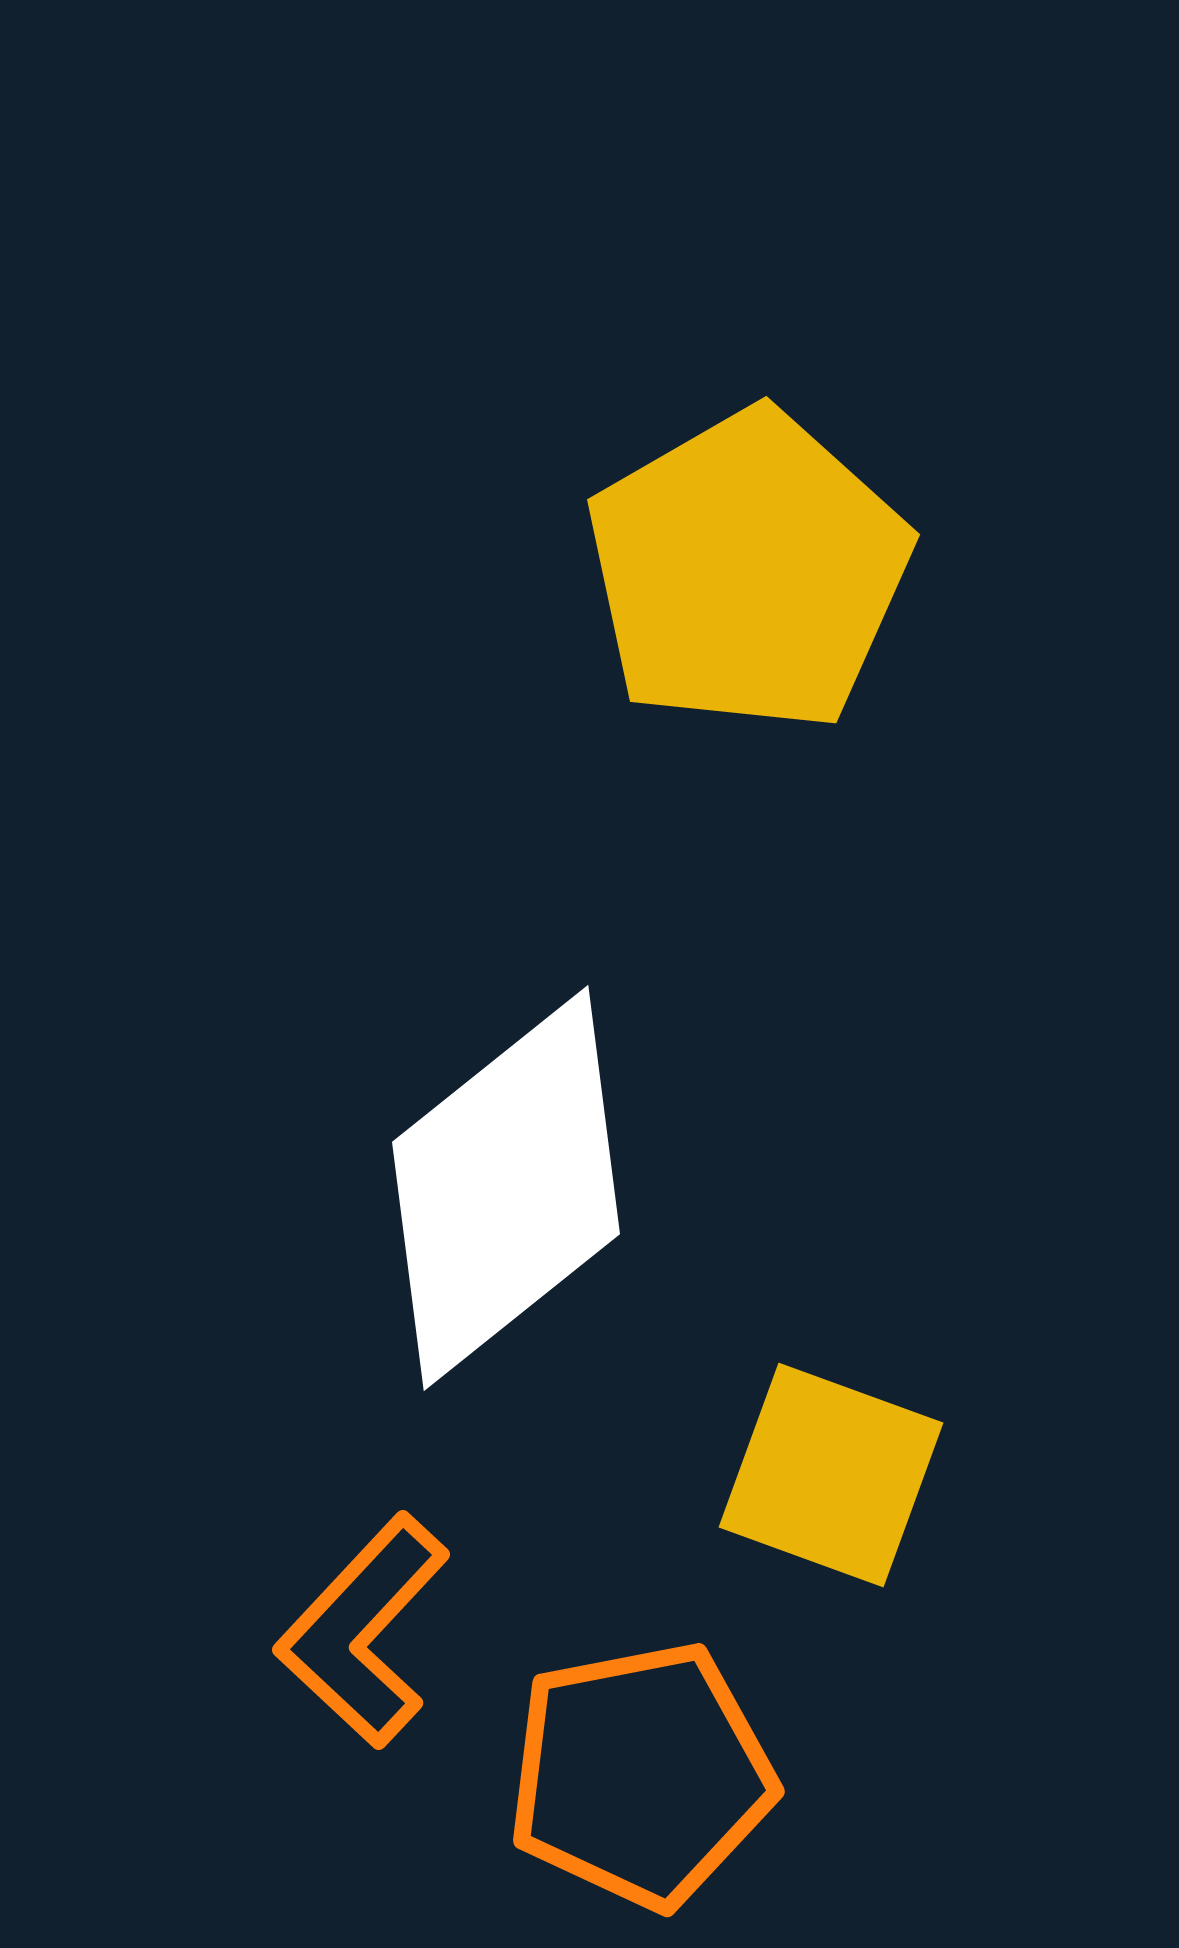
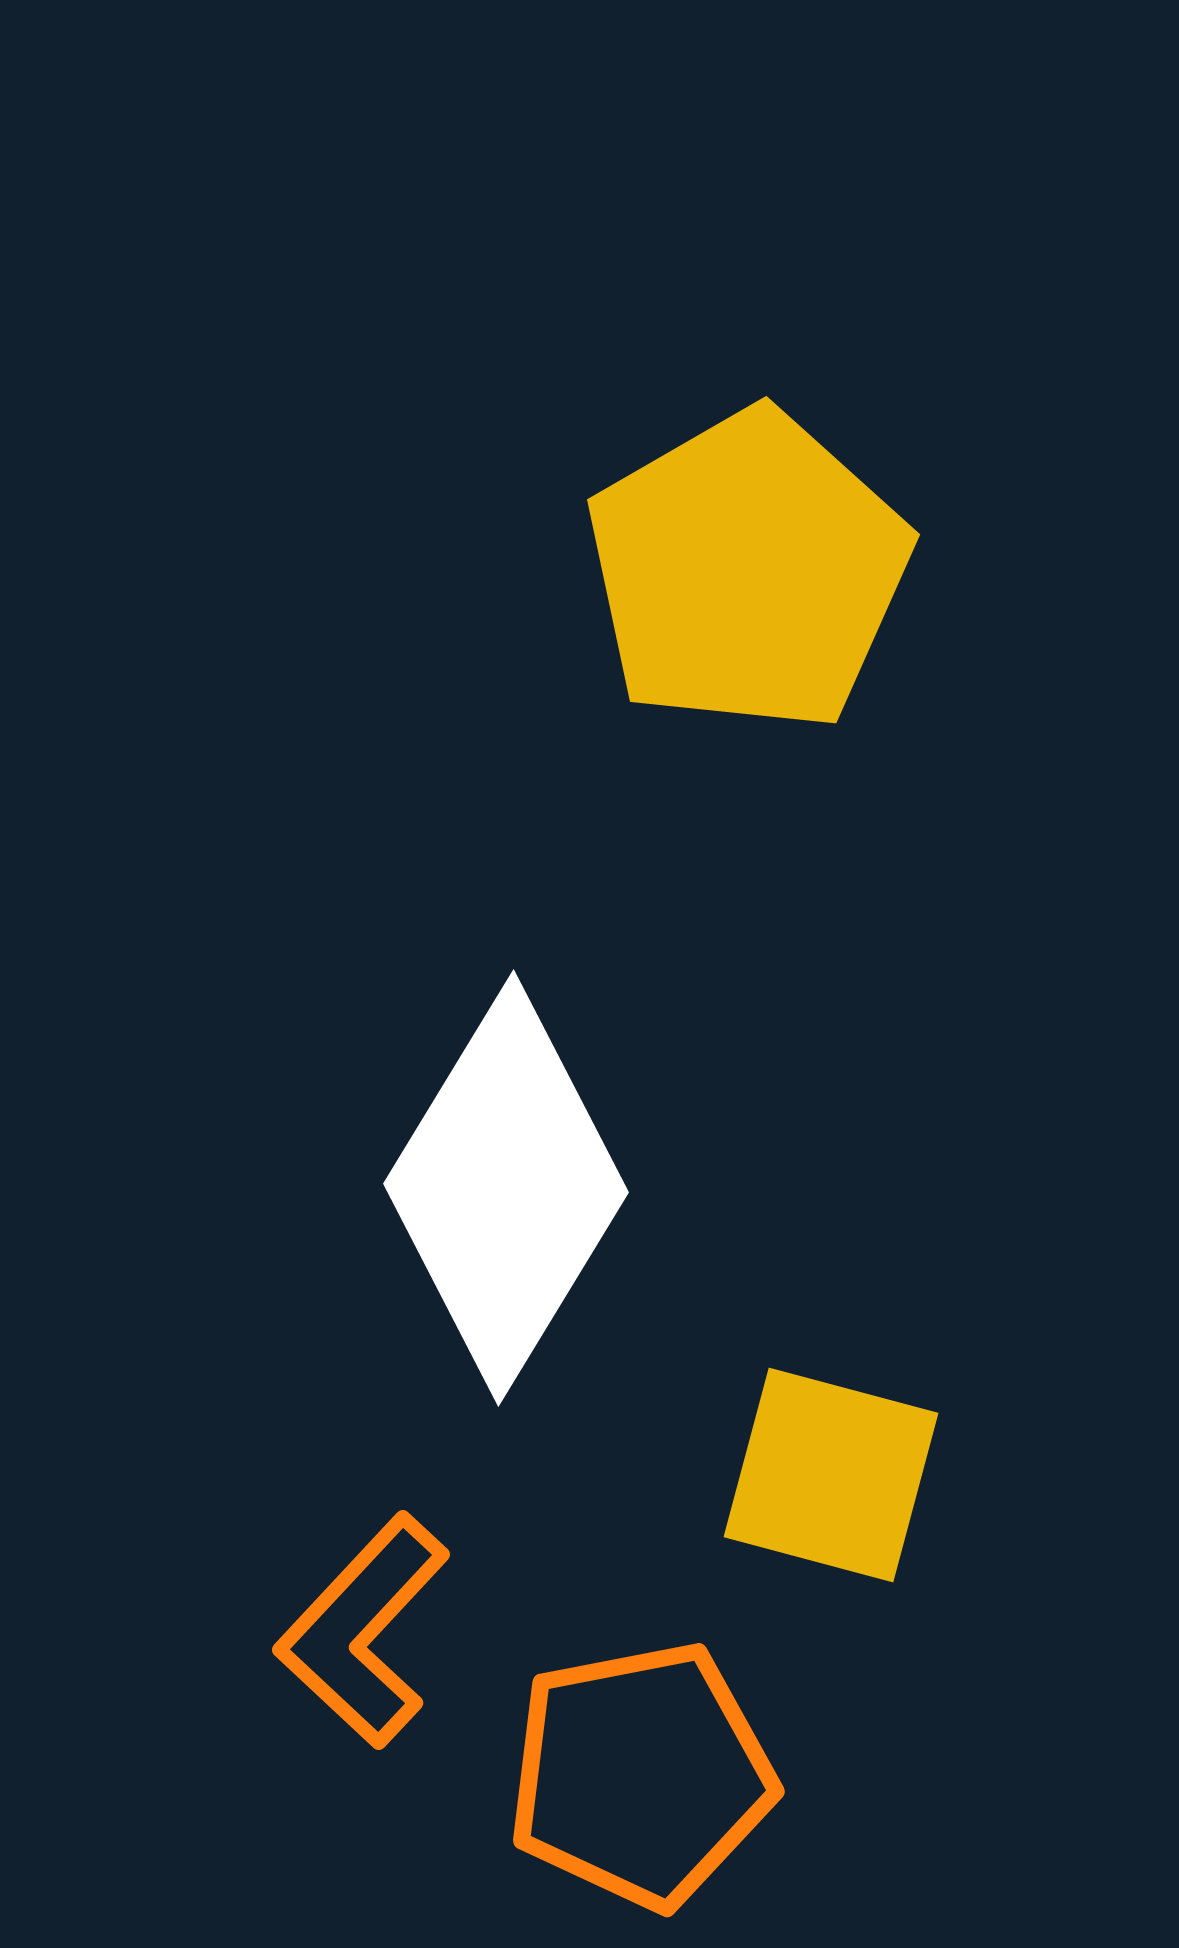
white diamond: rotated 20 degrees counterclockwise
yellow square: rotated 5 degrees counterclockwise
